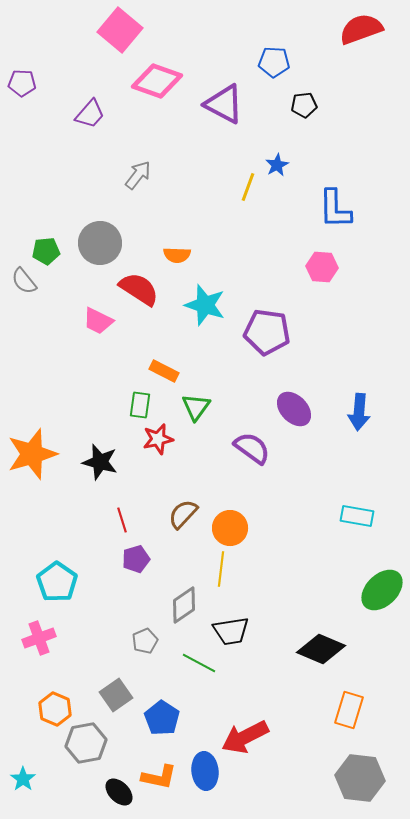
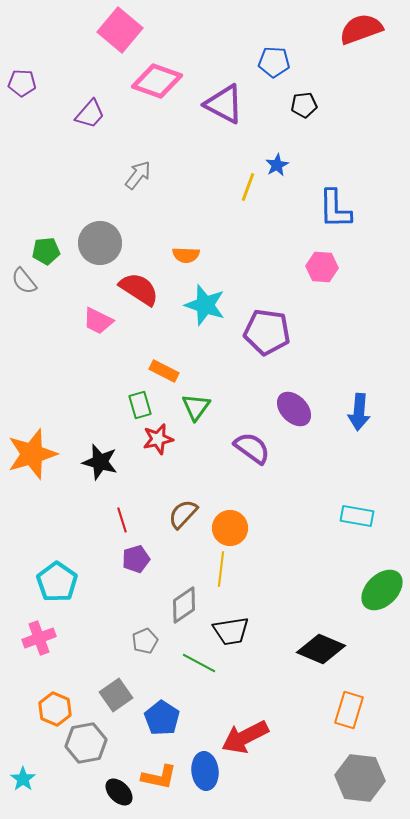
orange semicircle at (177, 255): moved 9 px right
green rectangle at (140, 405): rotated 24 degrees counterclockwise
